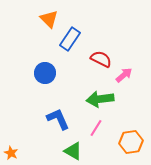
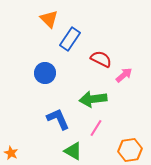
green arrow: moved 7 px left
orange hexagon: moved 1 px left, 8 px down
